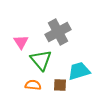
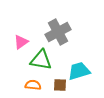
pink triangle: rotated 28 degrees clockwise
green triangle: rotated 40 degrees counterclockwise
